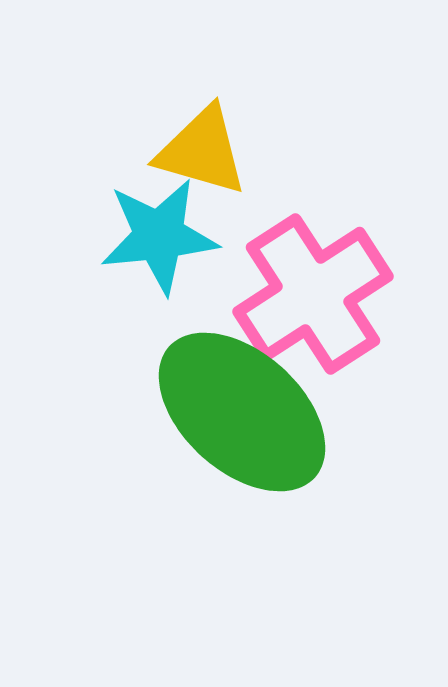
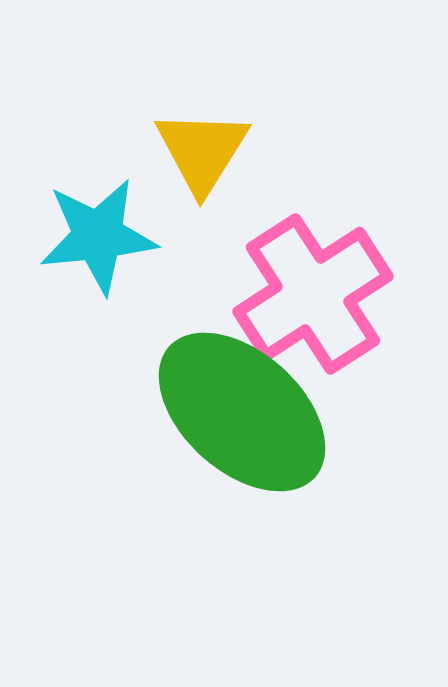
yellow triangle: rotated 46 degrees clockwise
cyan star: moved 61 px left
